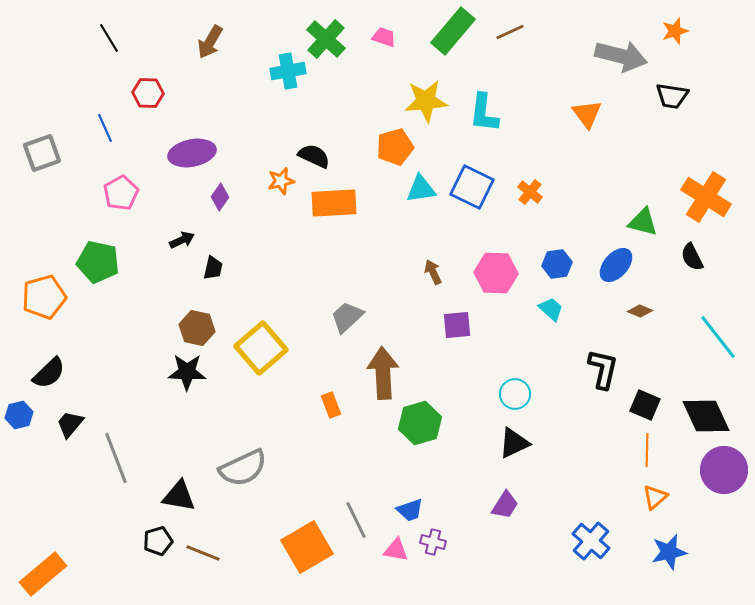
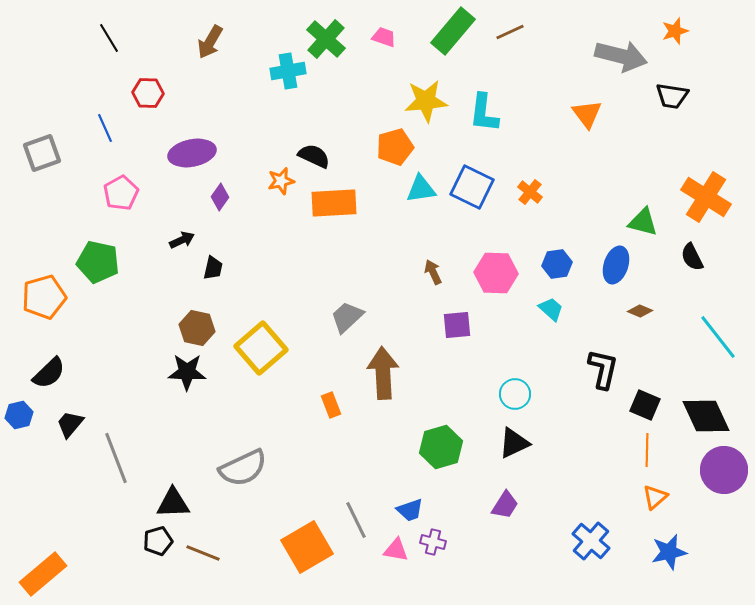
blue ellipse at (616, 265): rotated 24 degrees counterclockwise
green hexagon at (420, 423): moved 21 px right, 24 px down
black triangle at (179, 496): moved 6 px left, 7 px down; rotated 12 degrees counterclockwise
